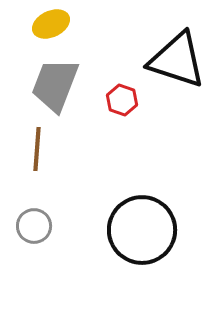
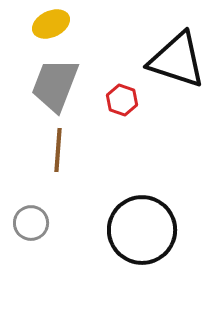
brown line: moved 21 px right, 1 px down
gray circle: moved 3 px left, 3 px up
